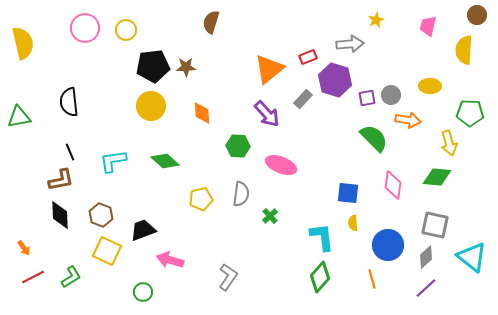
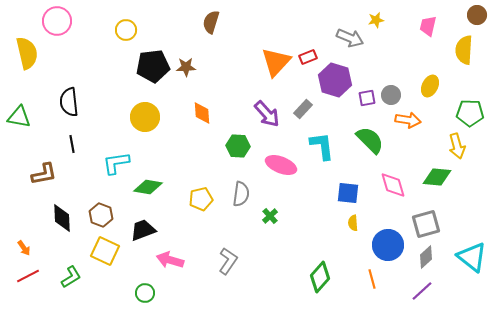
yellow star at (376, 20): rotated 14 degrees clockwise
pink circle at (85, 28): moved 28 px left, 7 px up
yellow semicircle at (23, 43): moved 4 px right, 10 px down
gray arrow at (350, 44): moved 6 px up; rotated 28 degrees clockwise
orange triangle at (269, 69): moved 7 px right, 7 px up; rotated 8 degrees counterclockwise
yellow ellipse at (430, 86): rotated 65 degrees counterclockwise
gray rectangle at (303, 99): moved 10 px down
yellow circle at (151, 106): moved 6 px left, 11 px down
green triangle at (19, 117): rotated 20 degrees clockwise
green semicircle at (374, 138): moved 4 px left, 2 px down
yellow arrow at (449, 143): moved 8 px right, 3 px down
black line at (70, 152): moved 2 px right, 8 px up; rotated 12 degrees clockwise
cyan L-shape at (113, 161): moved 3 px right, 2 px down
green diamond at (165, 161): moved 17 px left, 26 px down; rotated 32 degrees counterclockwise
brown L-shape at (61, 180): moved 17 px left, 6 px up
pink diamond at (393, 185): rotated 24 degrees counterclockwise
black diamond at (60, 215): moved 2 px right, 3 px down
gray square at (435, 225): moved 9 px left, 1 px up; rotated 28 degrees counterclockwise
cyan L-shape at (322, 237): moved 91 px up
yellow square at (107, 251): moved 2 px left
red line at (33, 277): moved 5 px left, 1 px up
gray L-shape at (228, 277): moved 16 px up
purple line at (426, 288): moved 4 px left, 3 px down
green circle at (143, 292): moved 2 px right, 1 px down
